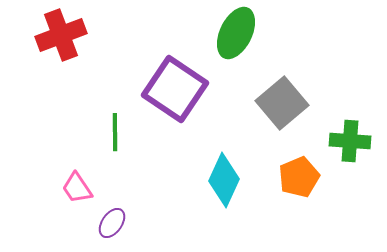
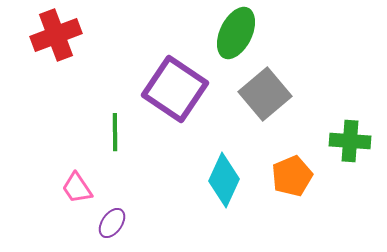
red cross: moved 5 px left
gray square: moved 17 px left, 9 px up
orange pentagon: moved 7 px left, 1 px up
